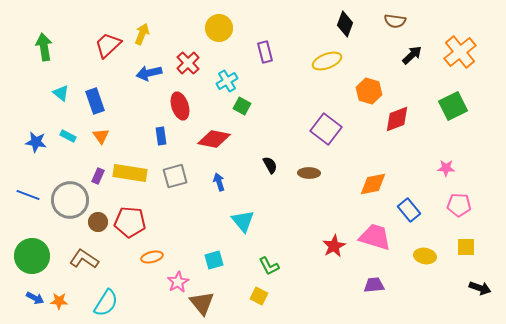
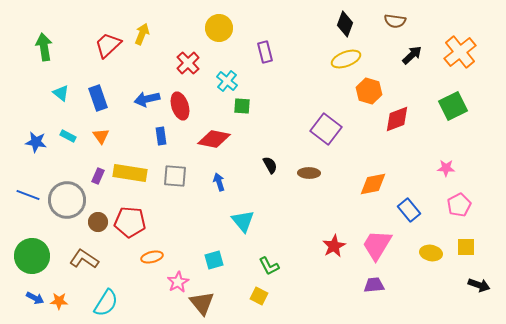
yellow ellipse at (327, 61): moved 19 px right, 2 px up
blue arrow at (149, 73): moved 2 px left, 26 px down
cyan cross at (227, 81): rotated 20 degrees counterclockwise
blue rectangle at (95, 101): moved 3 px right, 3 px up
green square at (242, 106): rotated 24 degrees counterclockwise
gray square at (175, 176): rotated 20 degrees clockwise
gray circle at (70, 200): moved 3 px left
pink pentagon at (459, 205): rotated 30 degrees counterclockwise
pink trapezoid at (375, 237): moved 2 px right, 8 px down; rotated 76 degrees counterclockwise
yellow ellipse at (425, 256): moved 6 px right, 3 px up
black arrow at (480, 288): moved 1 px left, 3 px up
